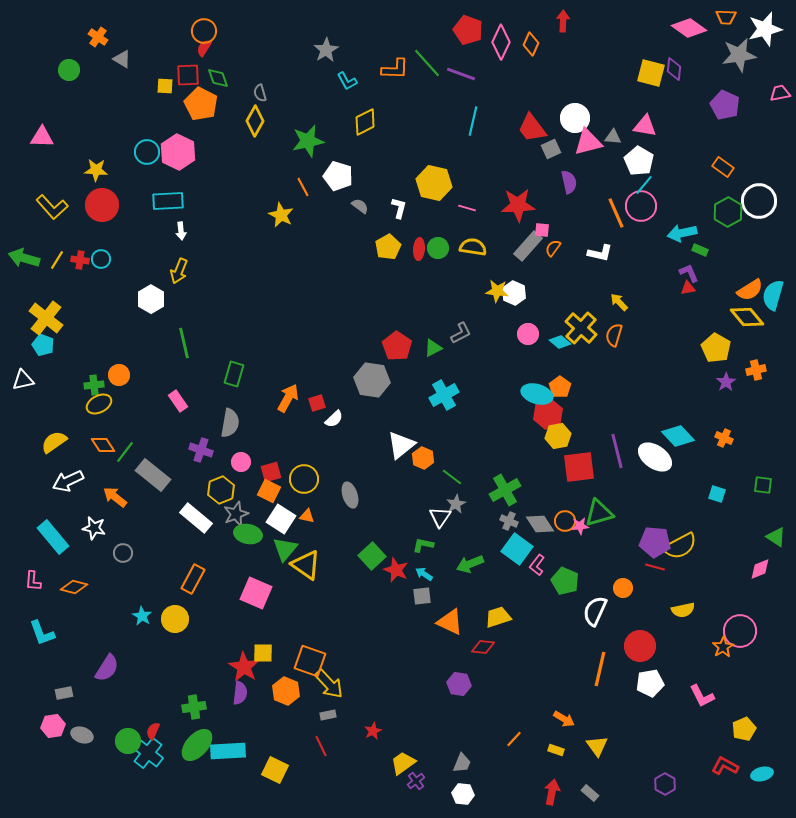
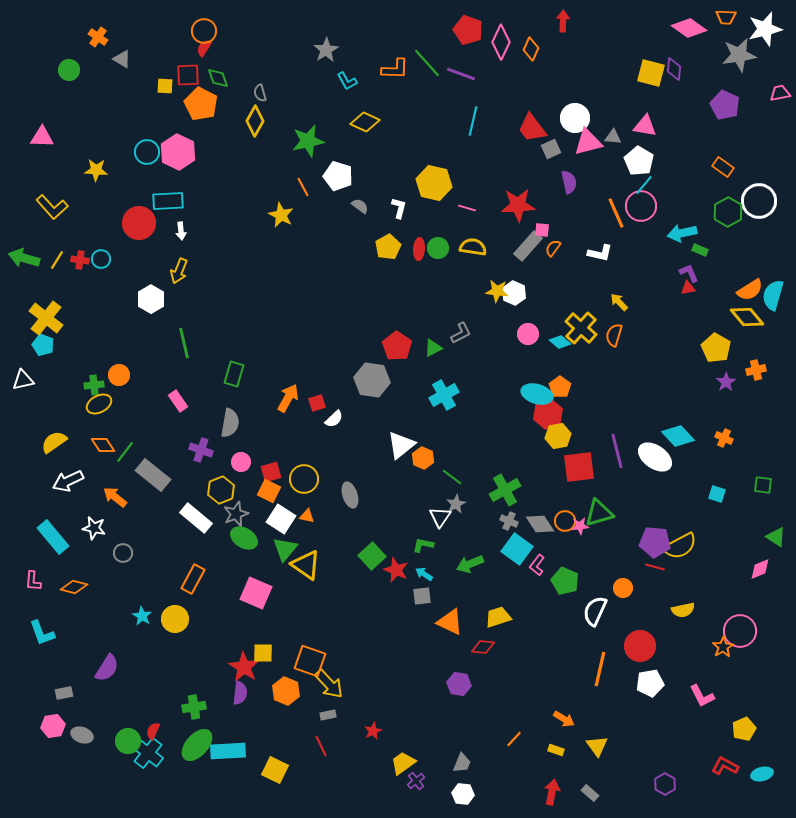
orange diamond at (531, 44): moved 5 px down
yellow diamond at (365, 122): rotated 52 degrees clockwise
red circle at (102, 205): moved 37 px right, 18 px down
green ellipse at (248, 534): moved 4 px left, 4 px down; rotated 20 degrees clockwise
